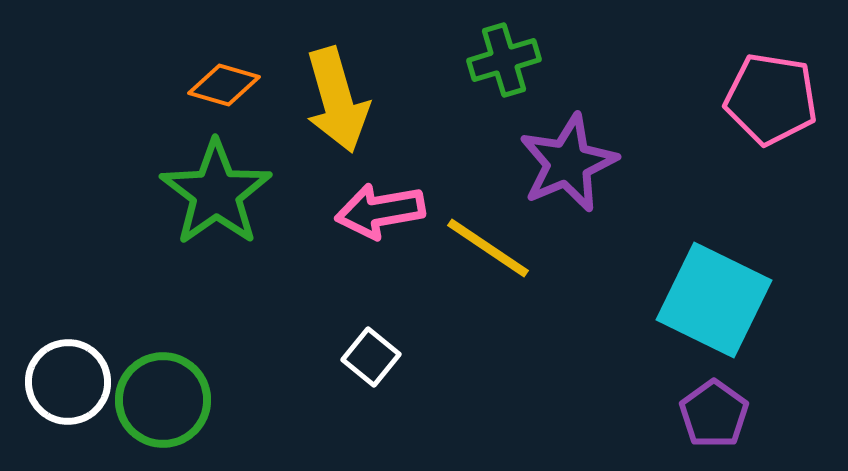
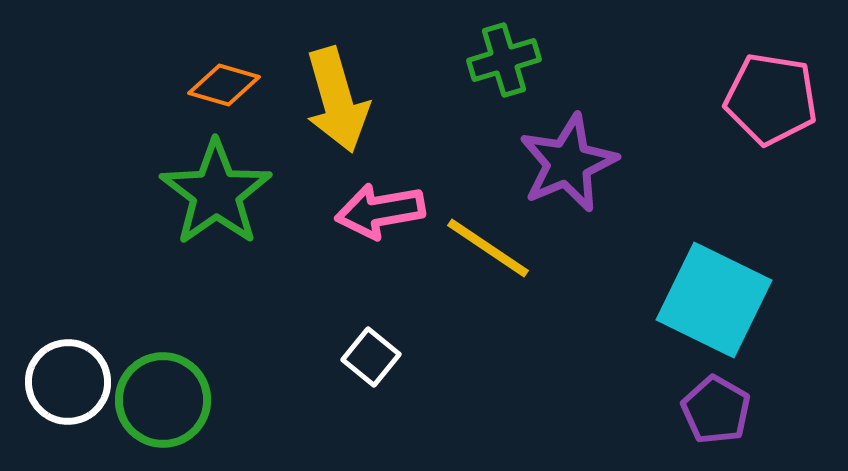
purple pentagon: moved 2 px right, 4 px up; rotated 6 degrees counterclockwise
